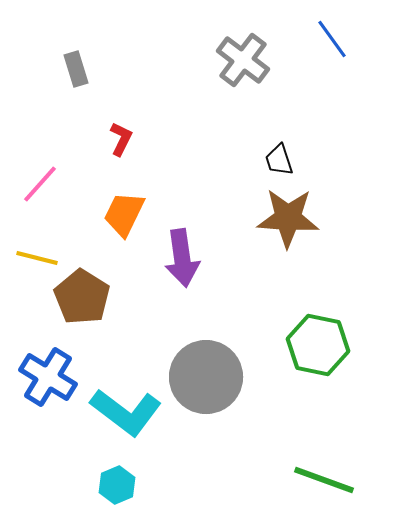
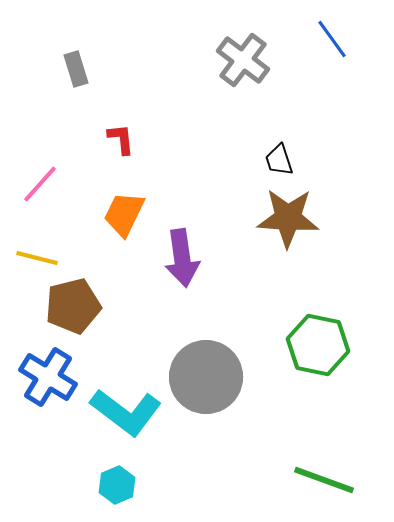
red L-shape: rotated 32 degrees counterclockwise
brown pentagon: moved 9 px left, 9 px down; rotated 26 degrees clockwise
